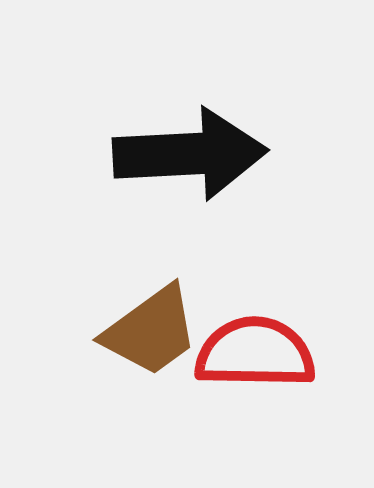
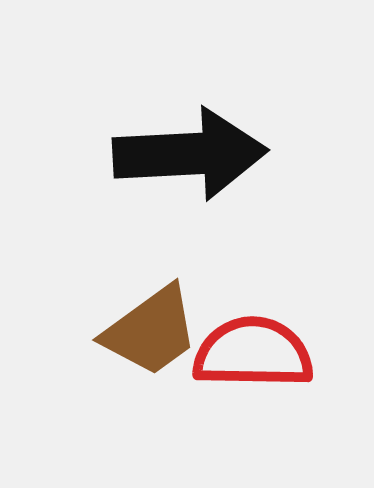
red semicircle: moved 2 px left
